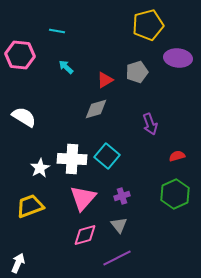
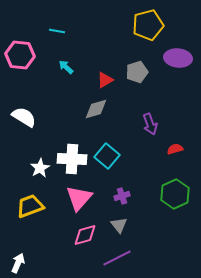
red semicircle: moved 2 px left, 7 px up
pink triangle: moved 4 px left
